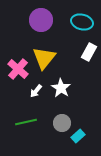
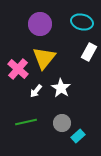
purple circle: moved 1 px left, 4 px down
